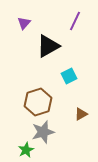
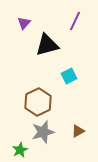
black triangle: moved 1 px left, 1 px up; rotated 15 degrees clockwise
brown hexagon: rotated 8 degrees counterclockwise
brown triangle: moved 3 px left, 17 px down
green star: moved 6 px left
